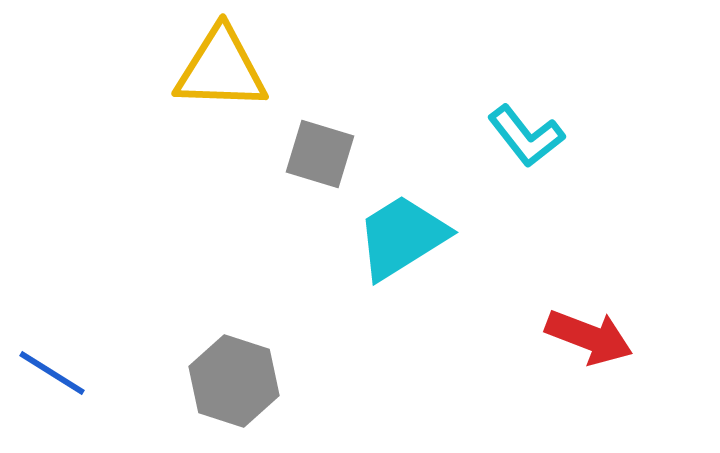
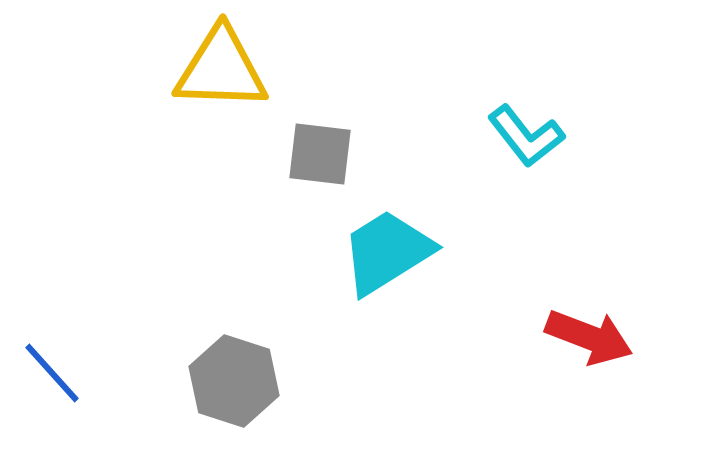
gray square: rotated 10 degrees counterclockwise
cyan trapezoid: moved 15 px left, 15 px down
blue line: rotated 16 degrees clockwise
